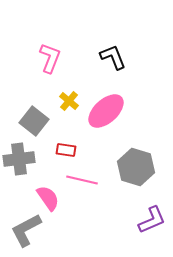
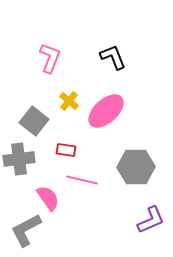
gray hexagon: rotated 18 degrees counterclockwise
purple L-shape: moved 1 px left
